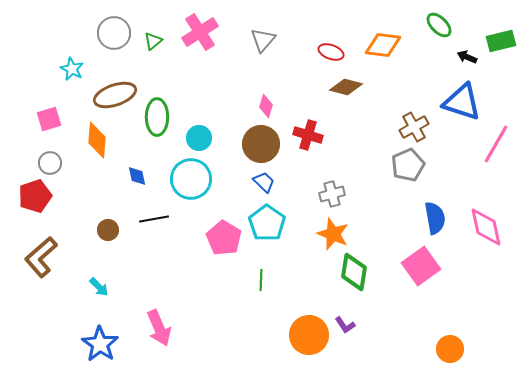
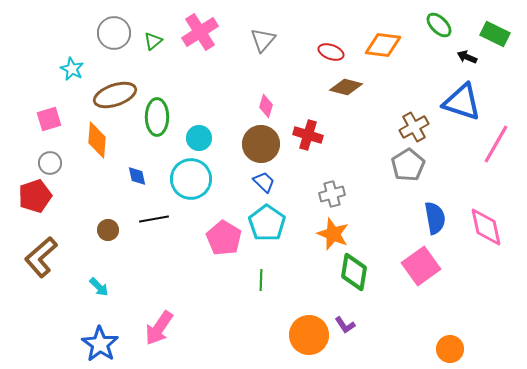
green rectangle at (501, 41): moved 6 px left, 7 px up; rotated 40 degrees clockwise
gray pentagon at (408, 165): rotated 8 degrees counterclockwise
pink arrow at (159, 328): rotated 57 degrees clockwise
